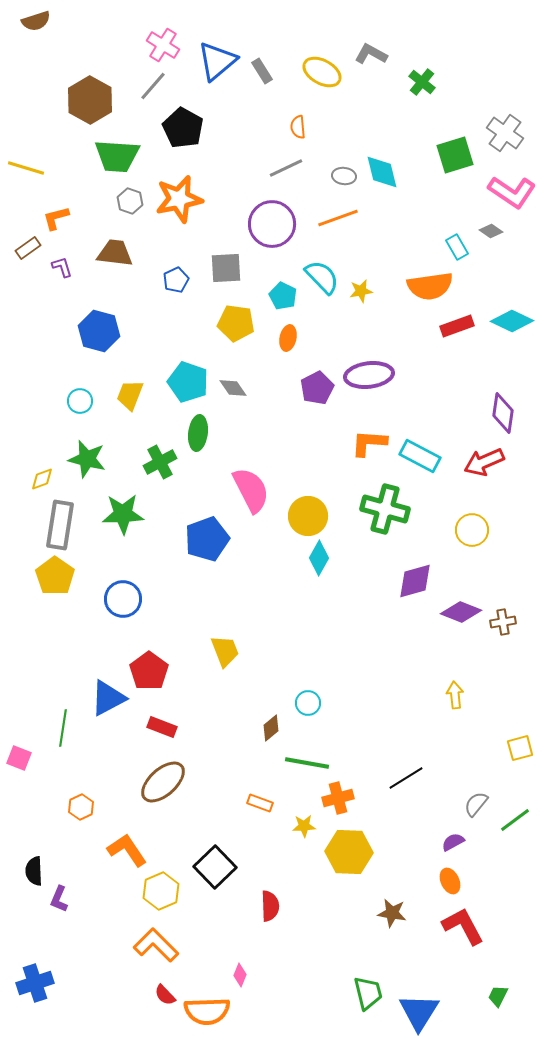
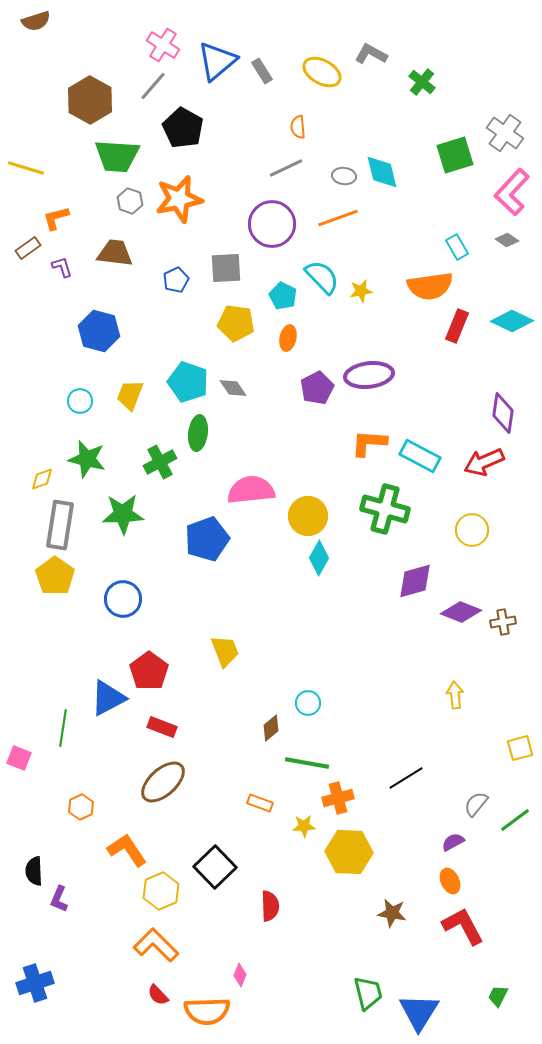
pink L-shape at (512, 192): rotated 99 degrees clockwise
gray diamond at (491, 231): moved 16 px right, 9 px down
red rectangle at (457, 326): rotated 48 degrees counterclockwise
pink semicircle at (251, 490): rotated 69 degrees counterclockwise
red semicircle at (165, 995): moved 7 px left
